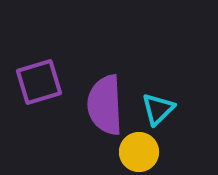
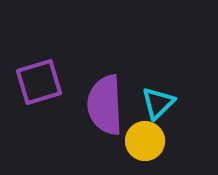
cyan triangle: moved 6 px up
yellow circle: moved 6 px right, 11 px up
